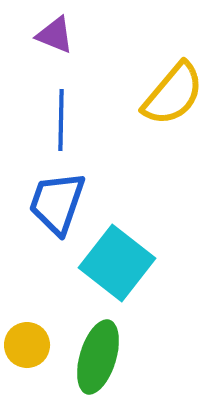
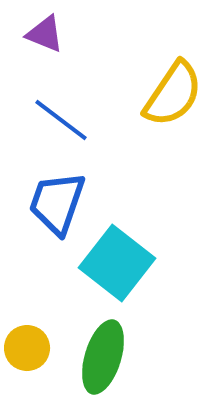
purple triangle: moved 10 px left, 1 px up
yellow semicircle: rotated 6 degrees counterclockwise
blue line: rotated 54 degrees counterclockwise
yellow circle: moved 3 px down
green ellipse: moved 5 px right
